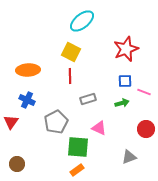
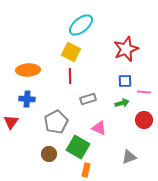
cyan ellipse: moved 1 px left, 4 px down
pink line: rotated 16 degrees counterclockwise
blue cross: moved 1 px up; rotated 21 degrees counterclockwise
red circle: moved 2 px left, 9 px up
green square: rotated 25 degrees clockwise
brown circle: moved 32 px right, 10 px up
orange rectangle: moved 9 px right; rotated 40 degrees counterclockwise
